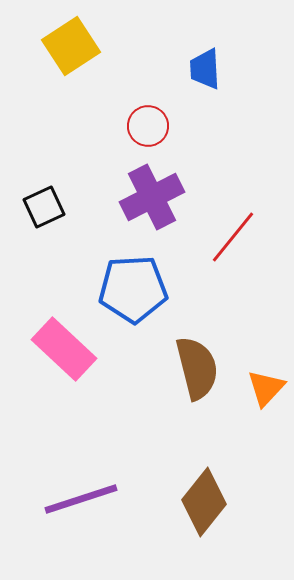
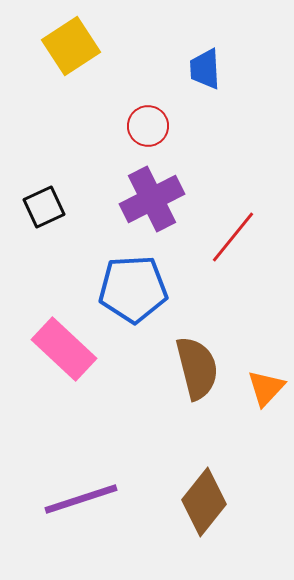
purple cross: moved 2 px down
